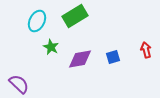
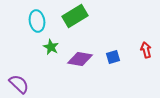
cyan ellipse: rotated 35 degrees counterclockwise
purple diamond: rotated 20 degrees clockwise
